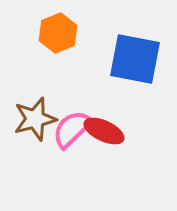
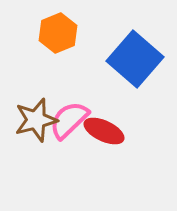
blue square: rotated 30 degrees clockwise
brown star: moved 1 px right, 1 px down
pink semicircle: moved 3 px left, 9 px up
